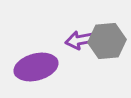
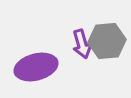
purple arrow: moved 2 px right, 4 px down; rotated 96 degrees counterclockwise
